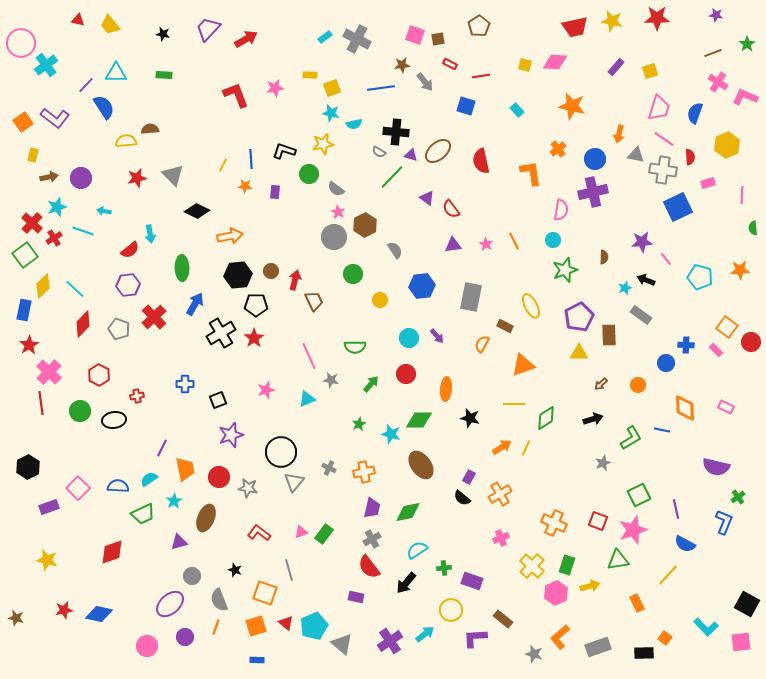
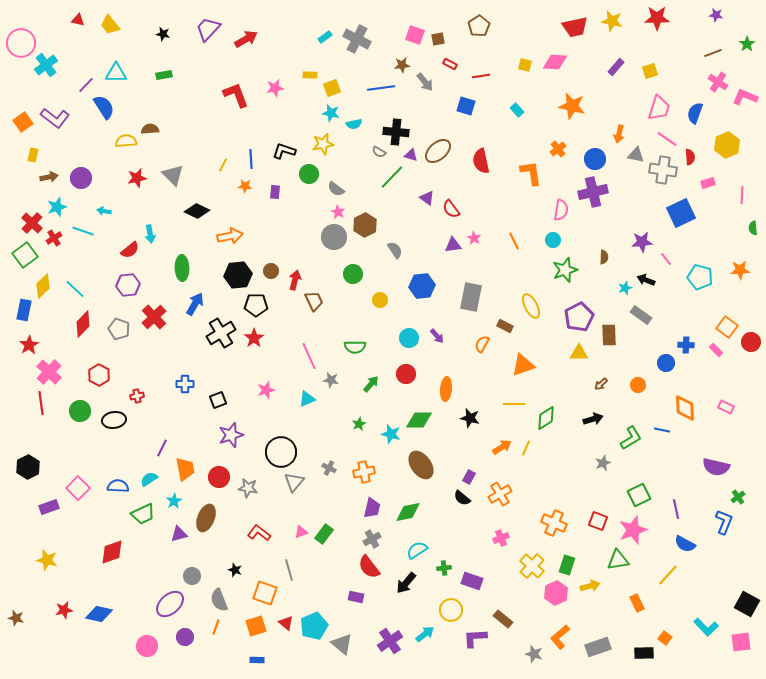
green rectangle at (164, 75): rotated 14 degrees counterclockwise
pink line at (664, 139): moved 3 px right
blue square at (678, 207): moved 3 px right, 6 px down
pink star at (486, 244): moved 12 px left, 6 px up
purple triangle at (179, 542): moved 8 px up
